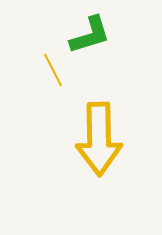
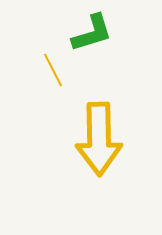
green L-shape: moved 2 px right, 2 px up
